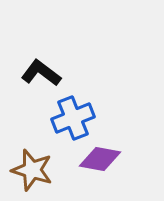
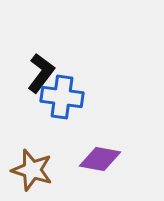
black L-shape: rotated 90 degrees clockwise
blue cross: moved 11 px left, 21 px up; rotated 30 degrees clockwise
